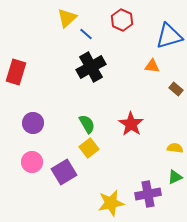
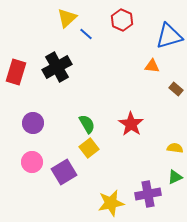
black cross: moved 34 px left
